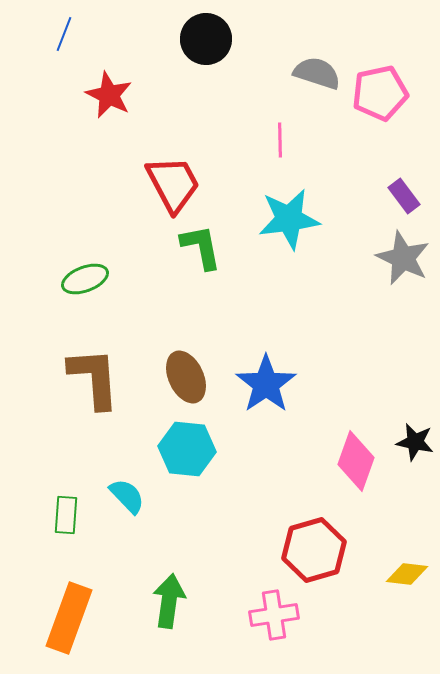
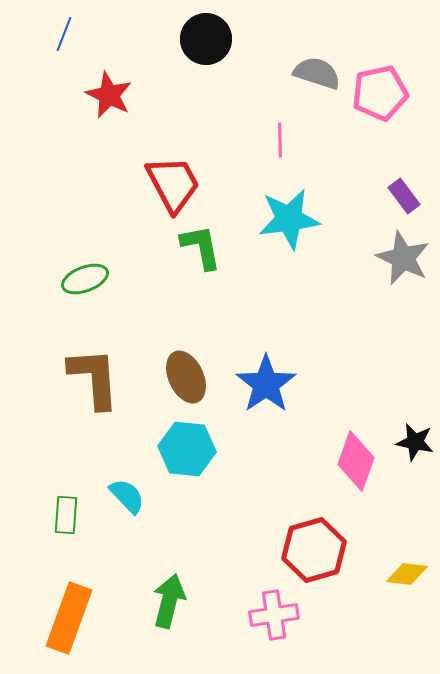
green arrow: rotated 6 degrees clockwise
